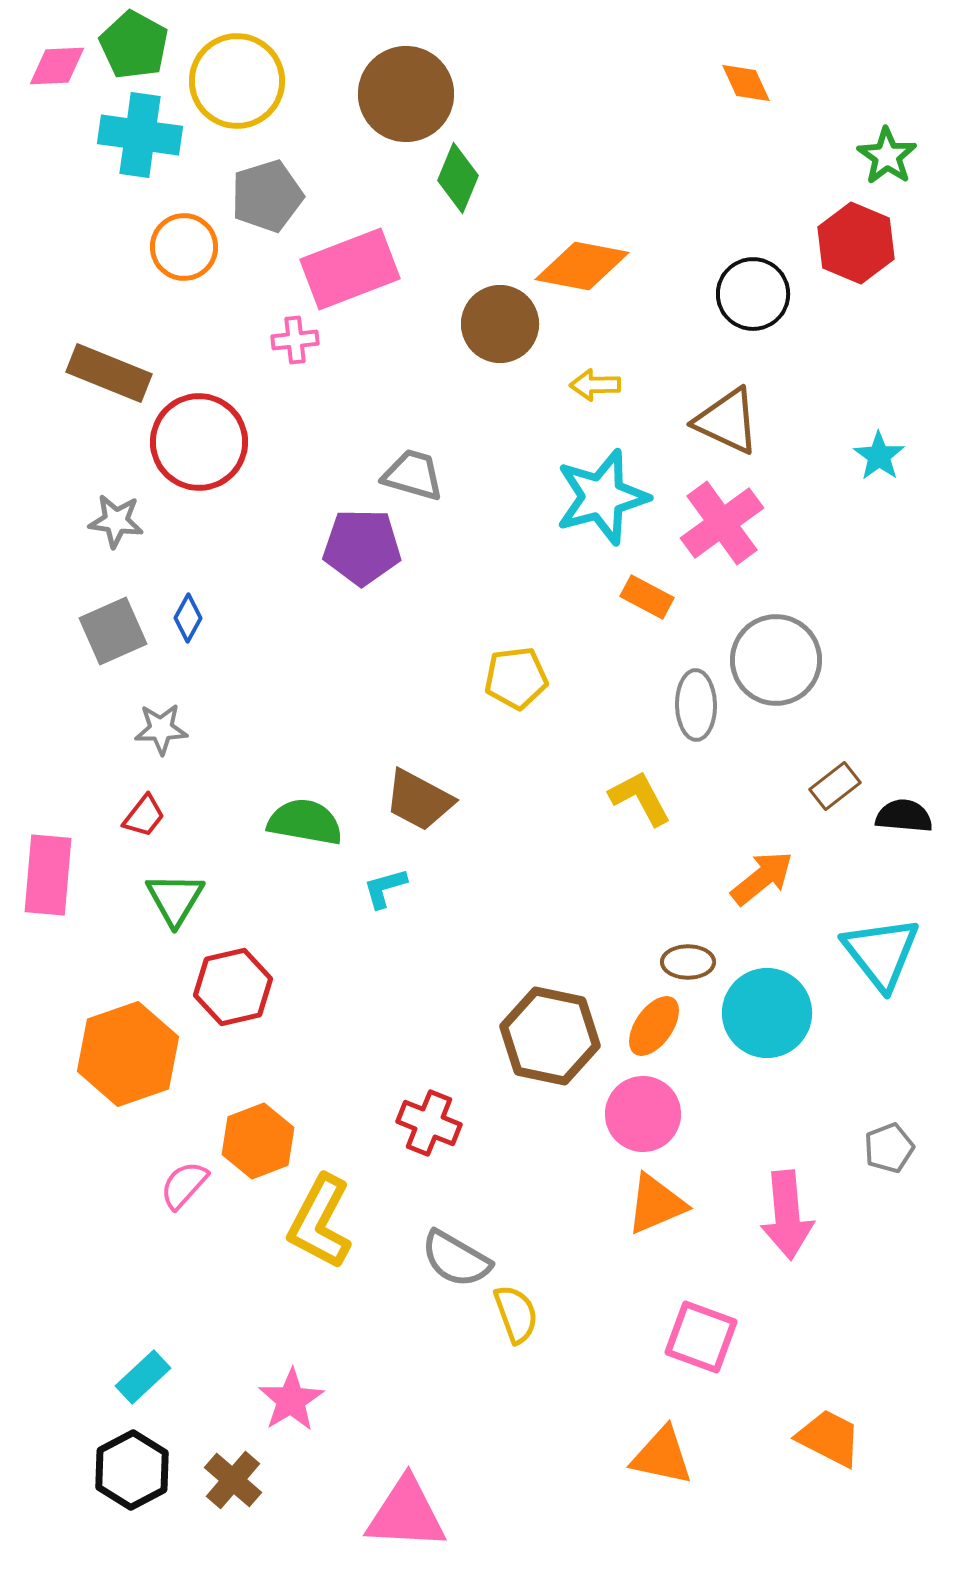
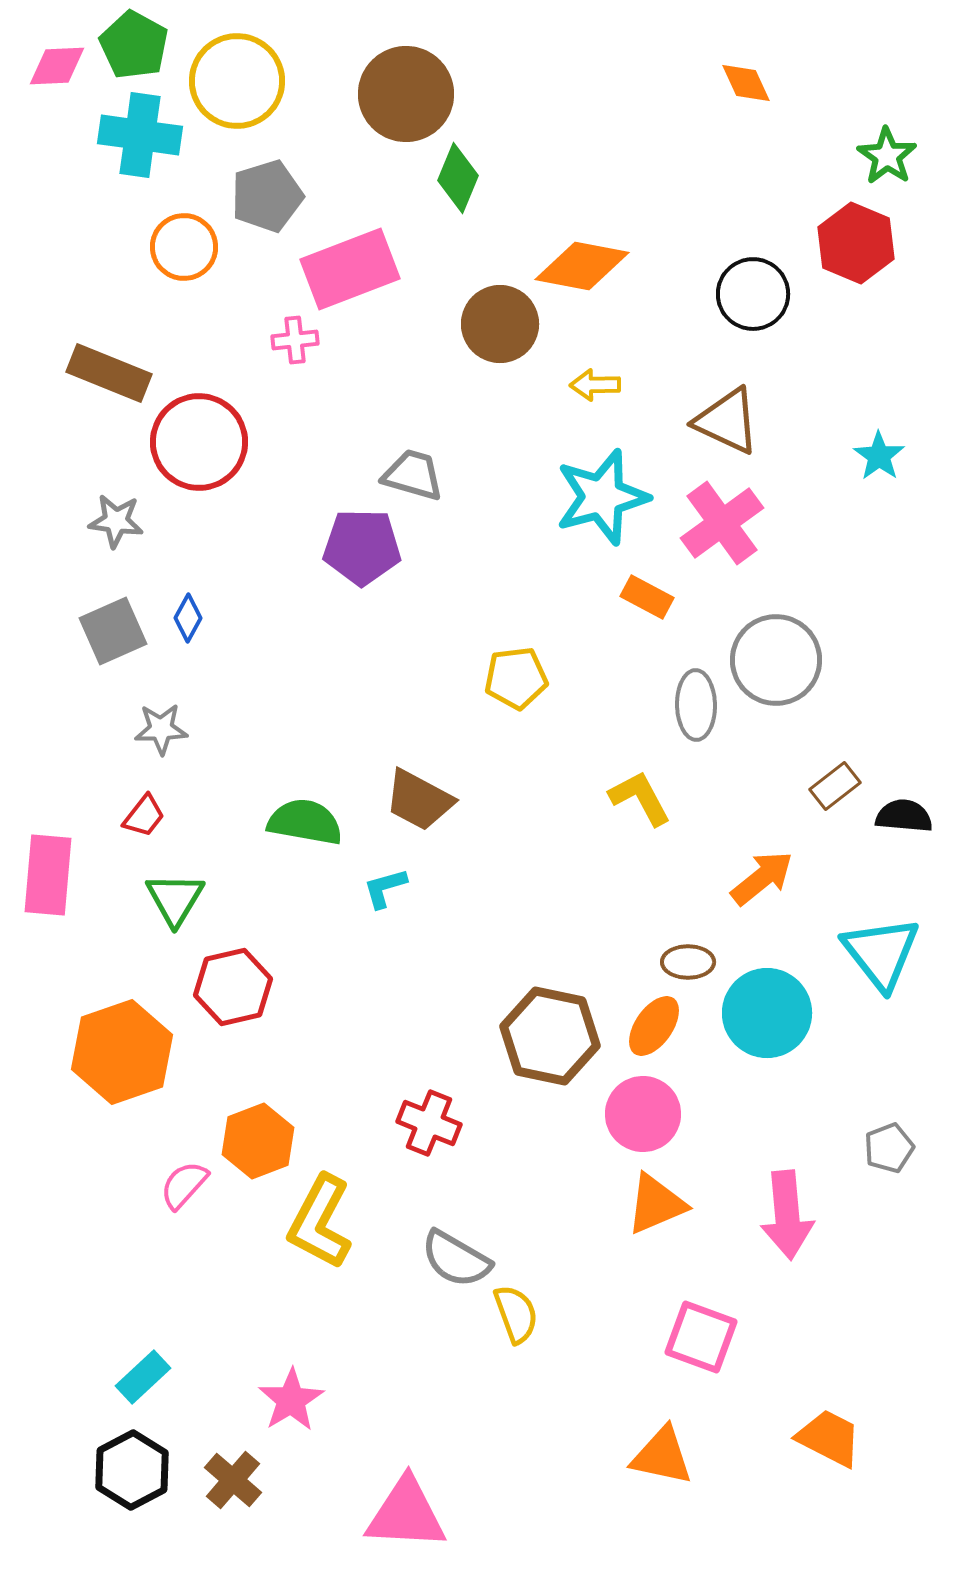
orange hexagon at (128, 1054): moved 6 px left, 2 px up
